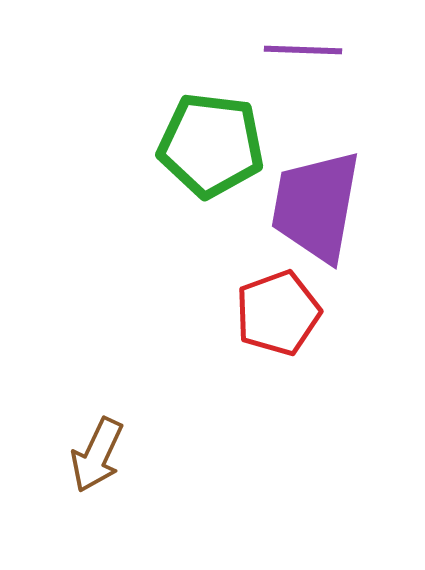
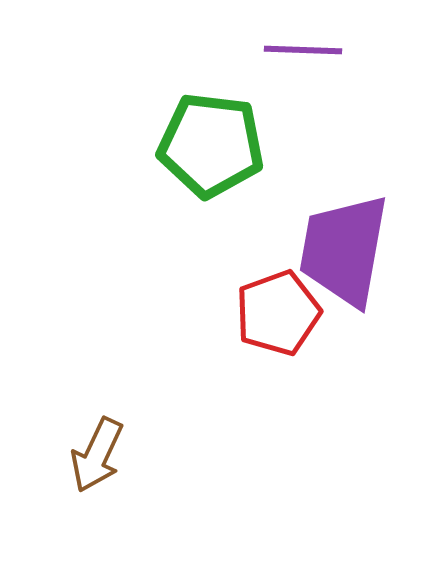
purple trapezoid: moved 28 px right, 44 px down
